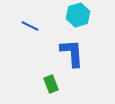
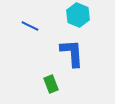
cyan hexagon: rotated 20 degrees counterclockwise
